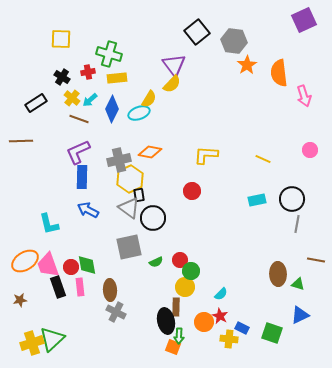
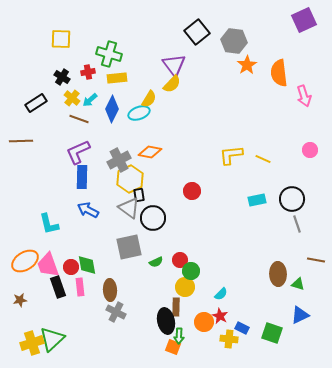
yellow L-shape at (206, 155): moved 25 px right; rotated 10 degrees counterclockwise
gray cross at (119, 160): rotated 15 degrees counterclockwise
gray line at (297, 224): rotated 30 degrees counterclockwise
